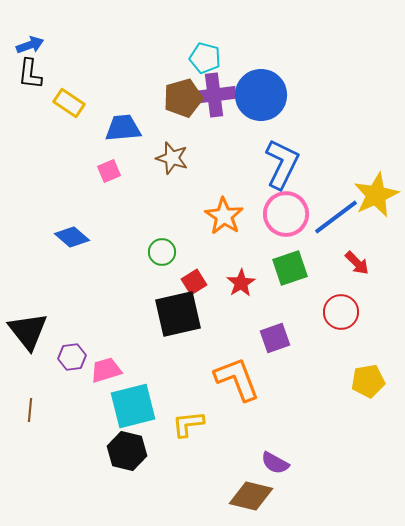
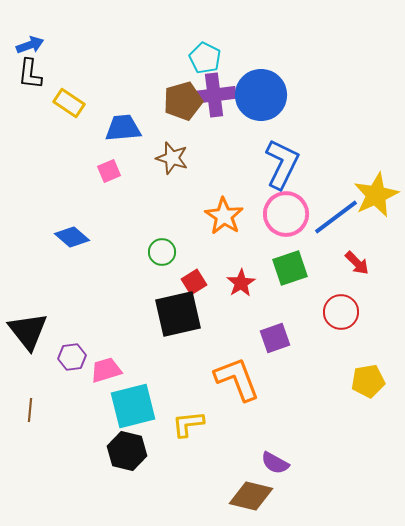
cyan pentagon: rotated 12 degrees clockwise
brown pentagon: moved 3 px down
